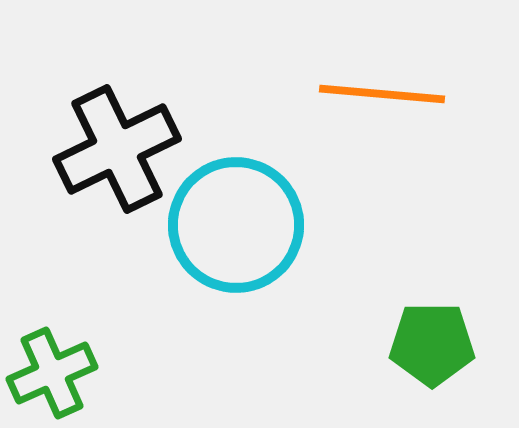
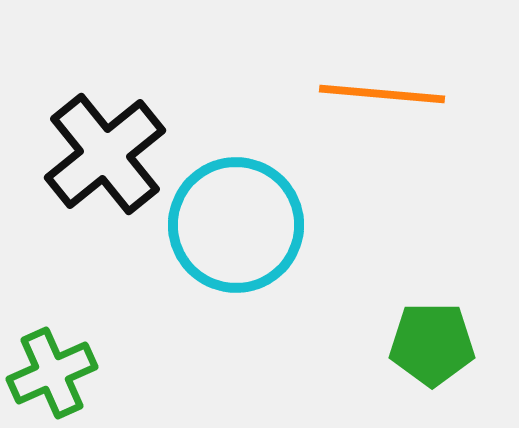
black cross: moved 12 px left, 5 px down; rotated 13 degrees counterclockwise
